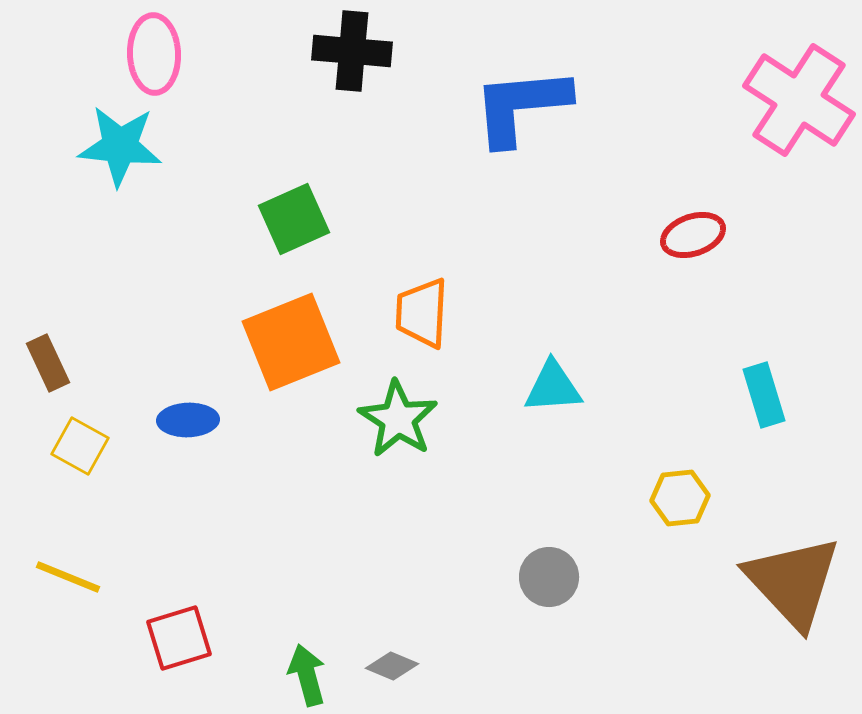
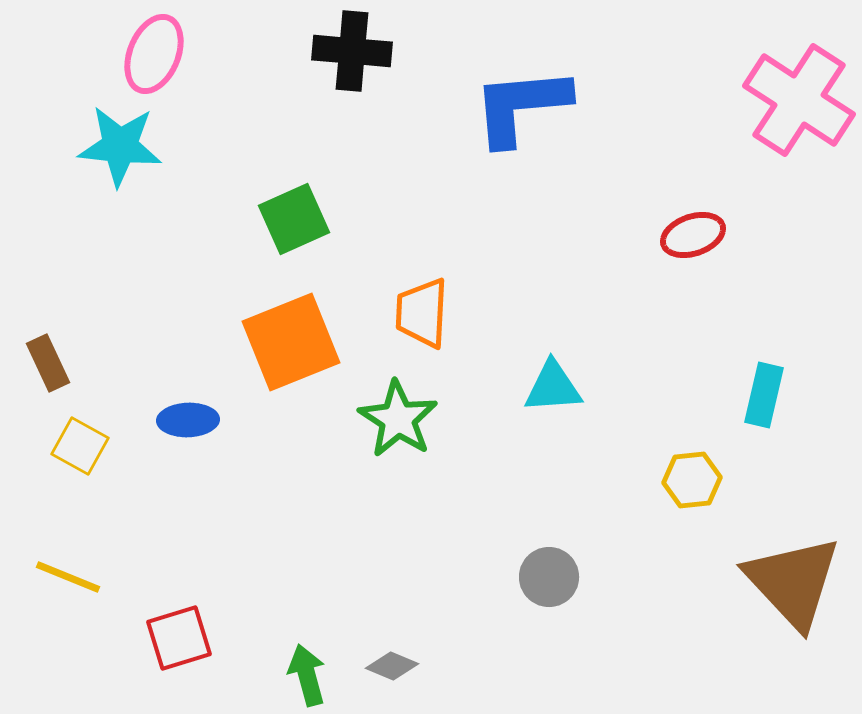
pink ellipse: rotated 24 degrees clockwise
cyan rectangle: rotated 30 degrees clockwise
yellow hexagon: moved 12 px right, 18 px up
